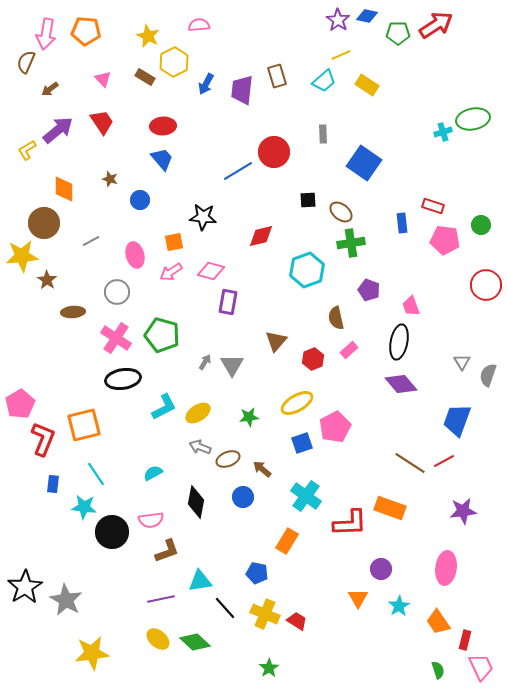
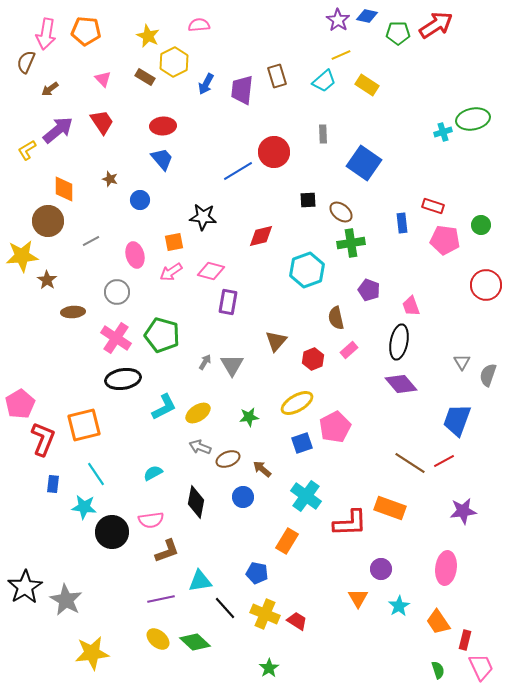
brown circle at (44, 223): moved 4 px right, 2 px up
